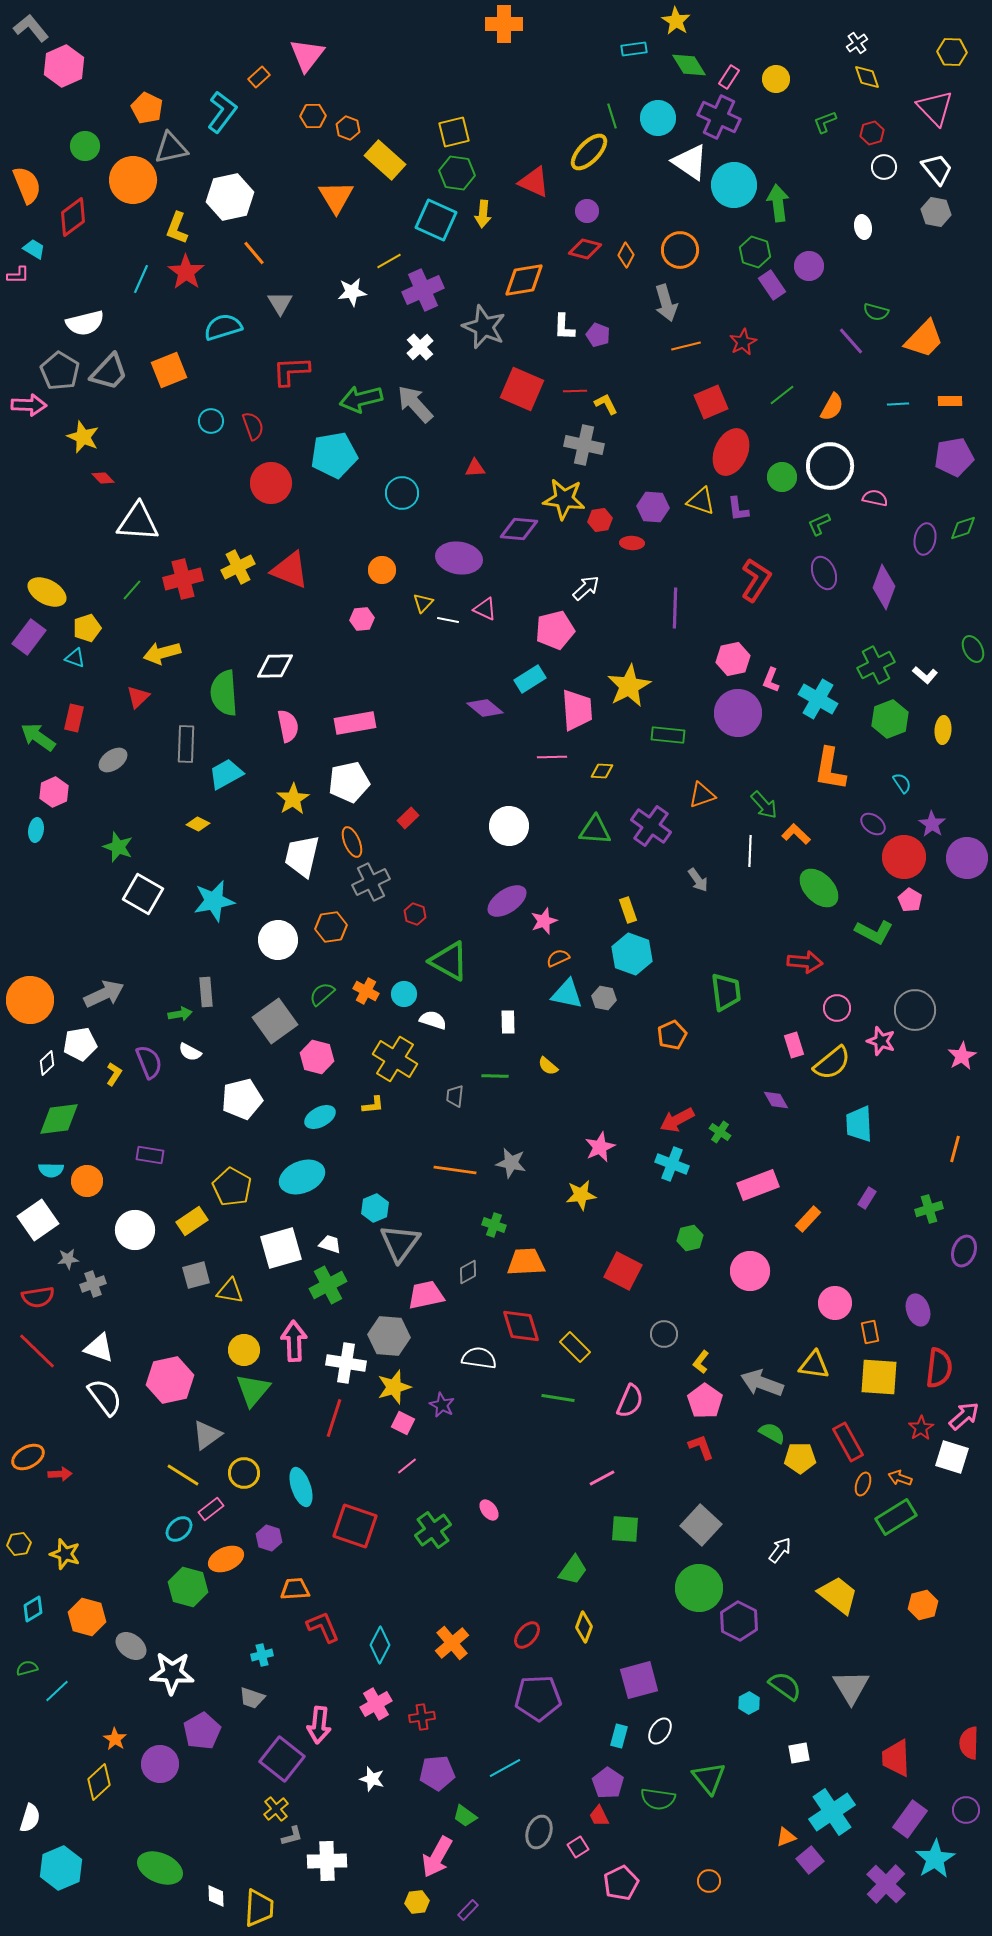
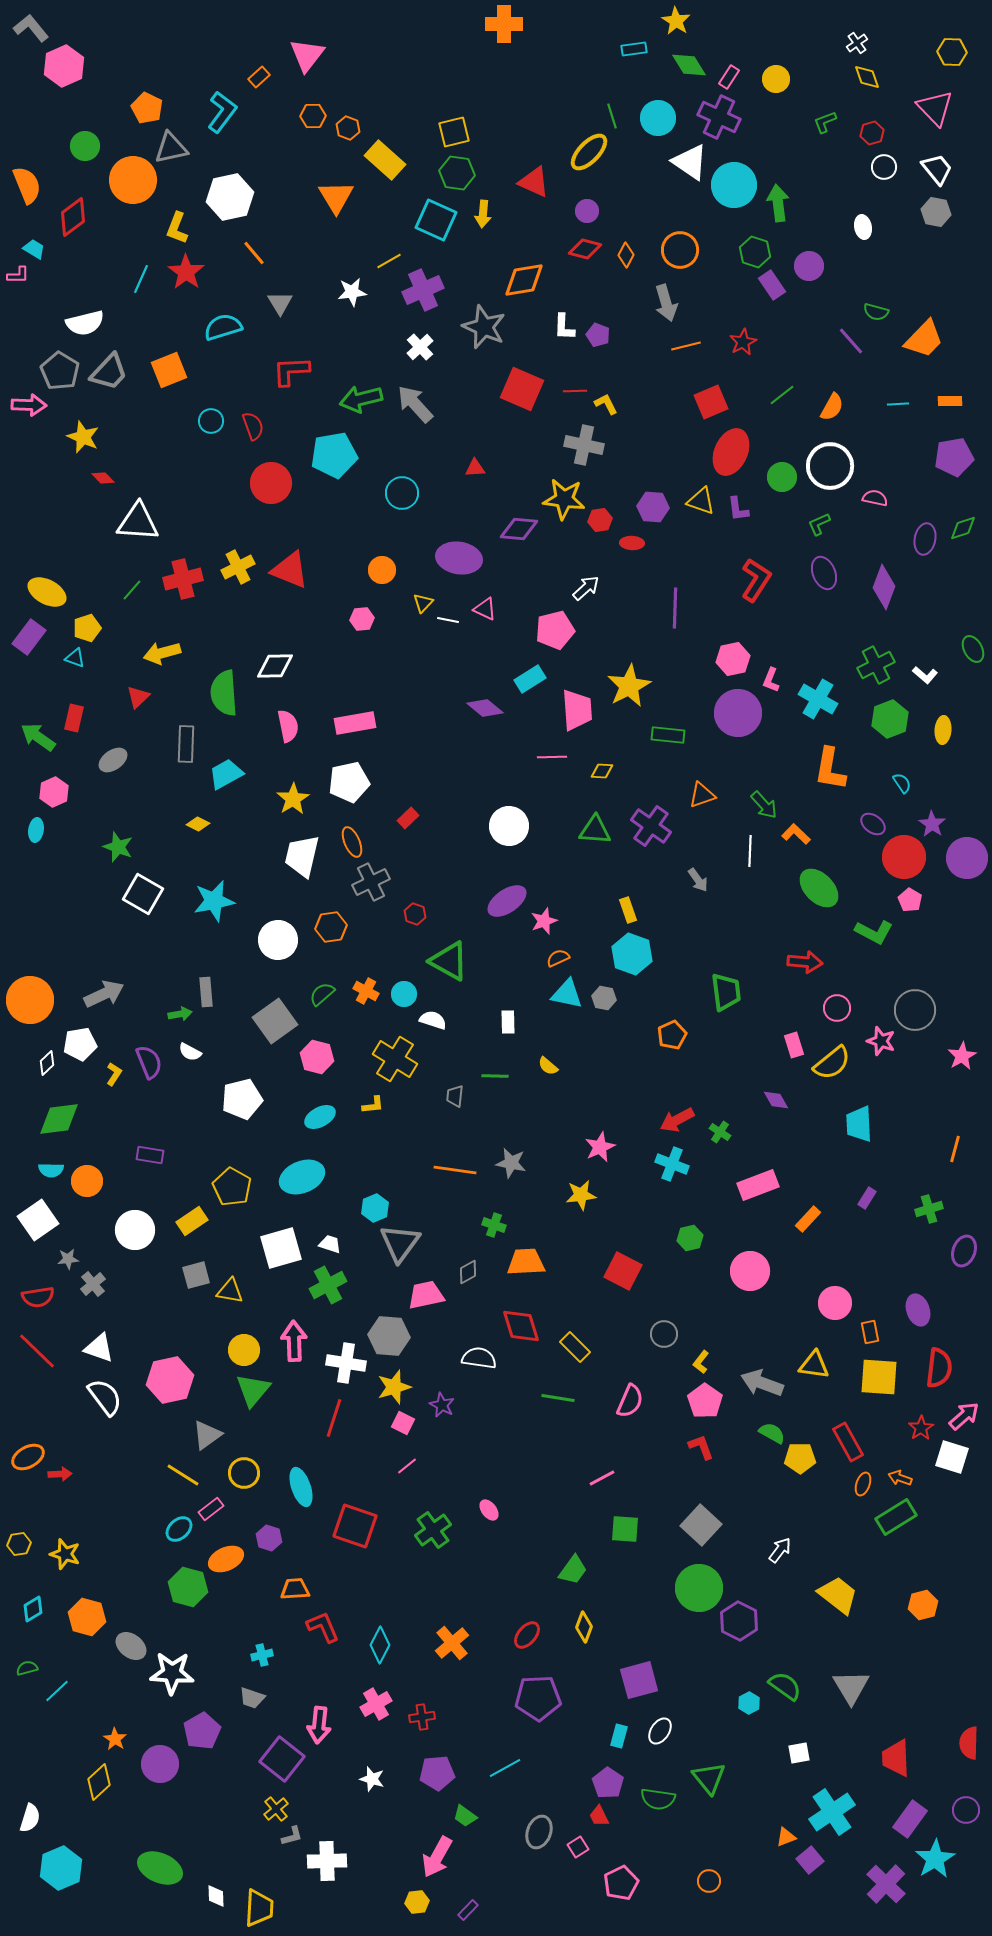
gray cross at (93, 1284): rotated 20 degrees counterclockwise
